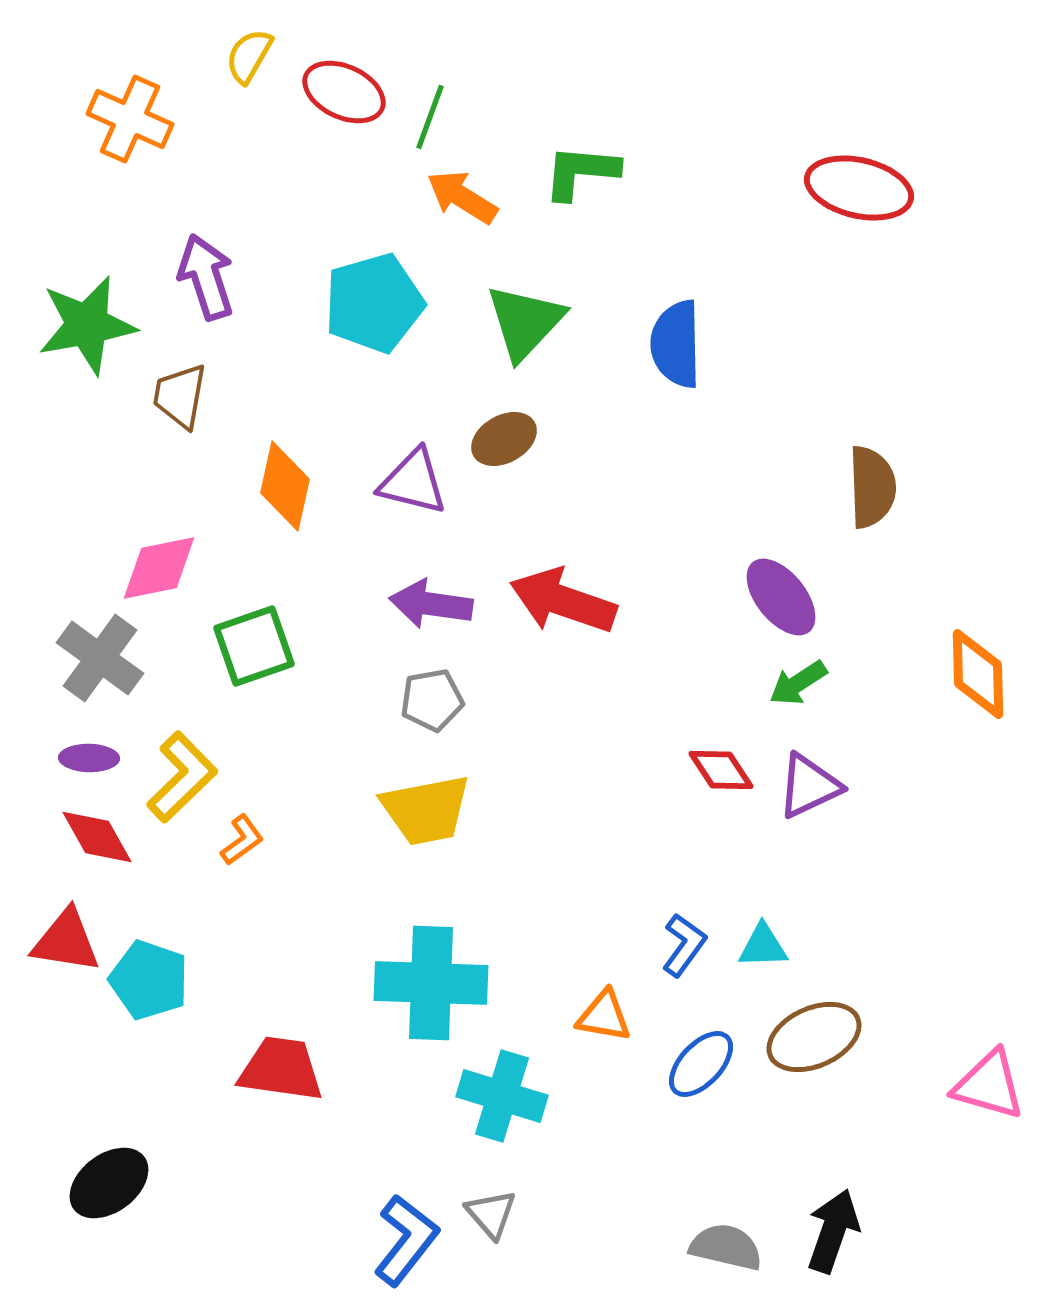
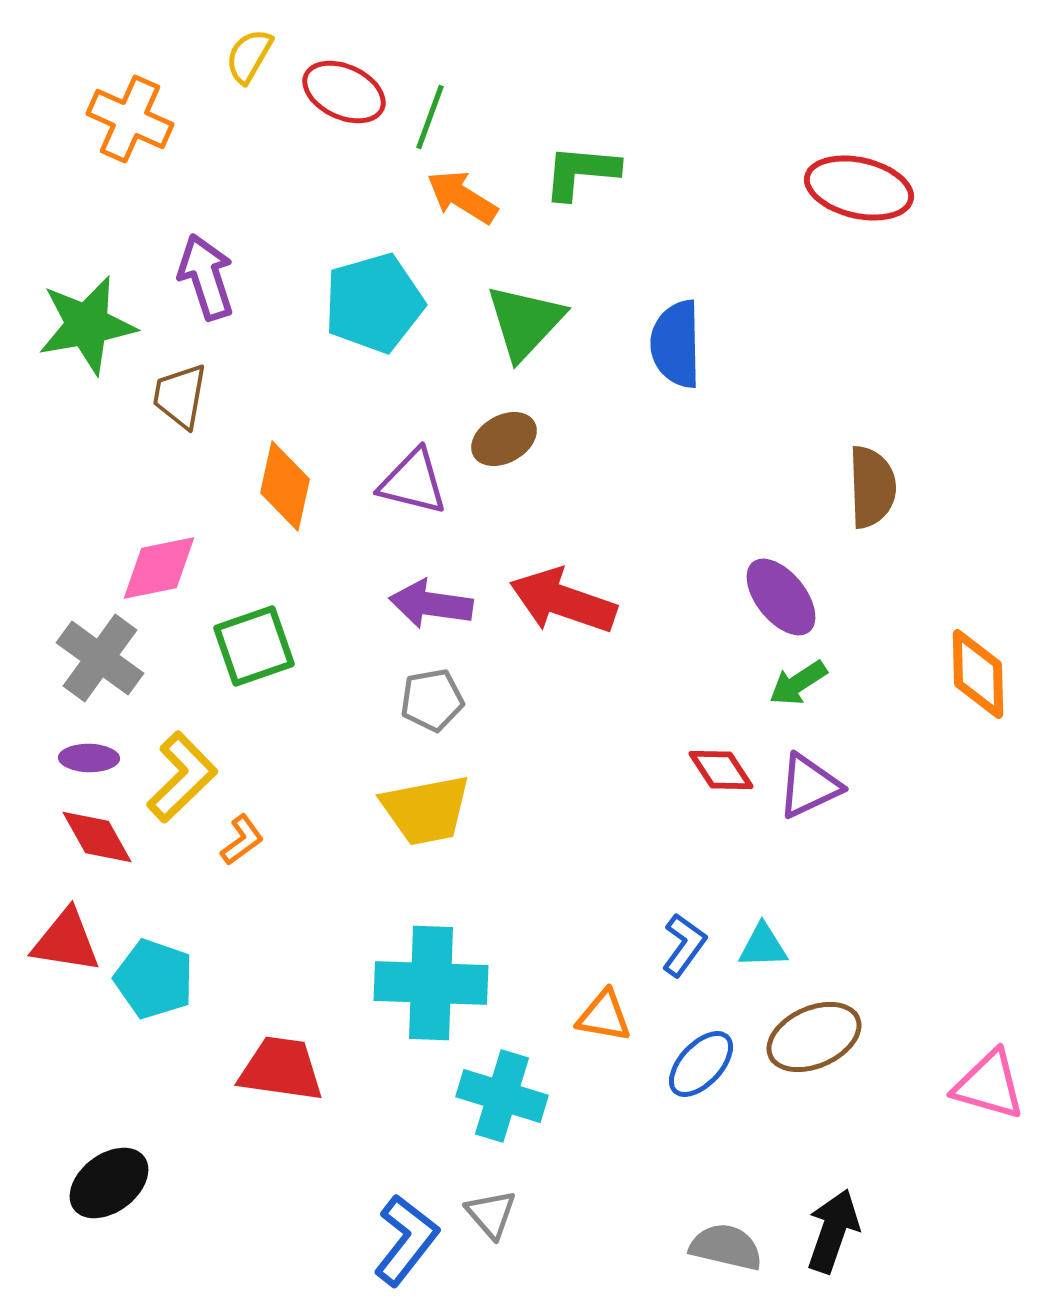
cyan pentagon at (149, 980): moved 5 px right, 1 px up
